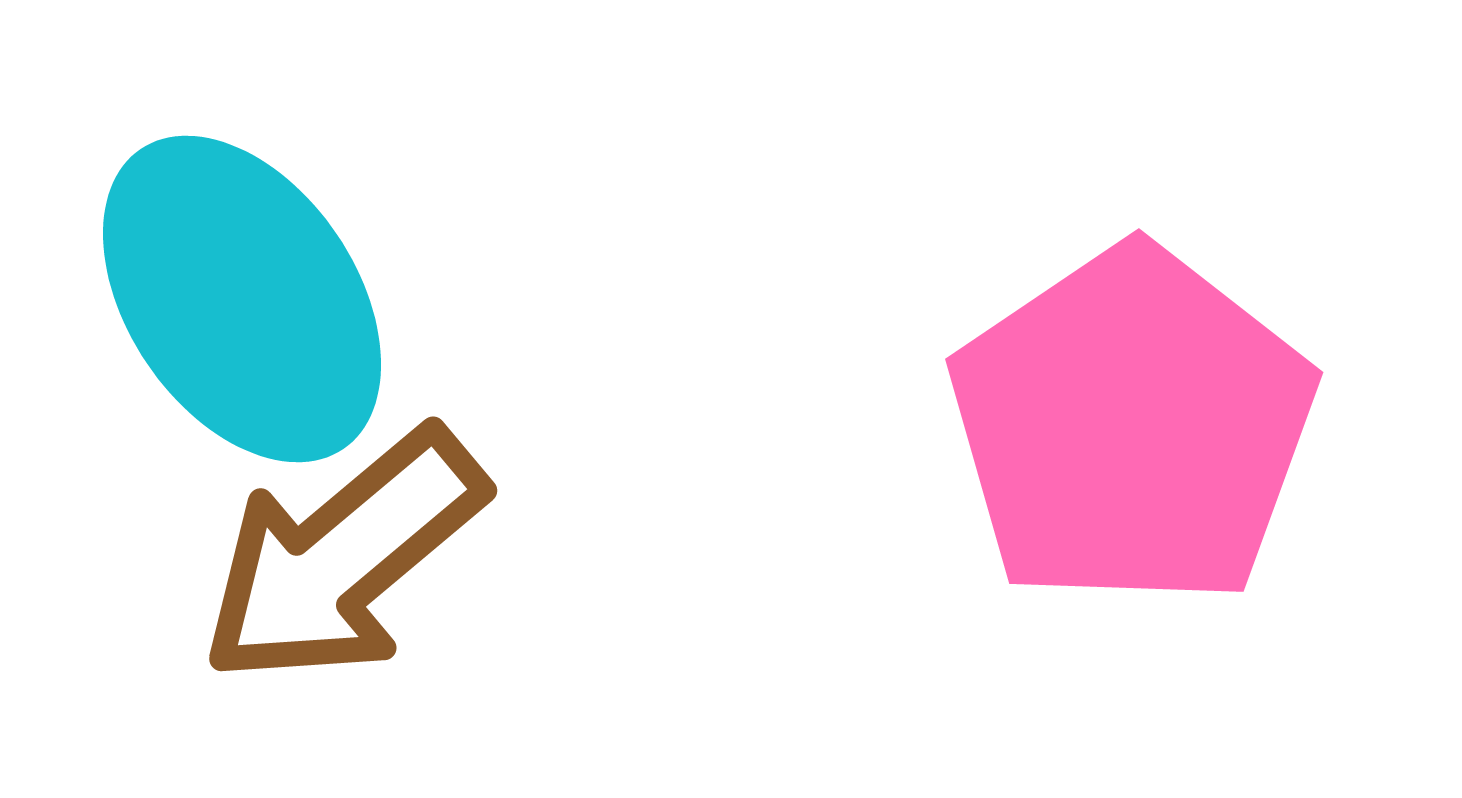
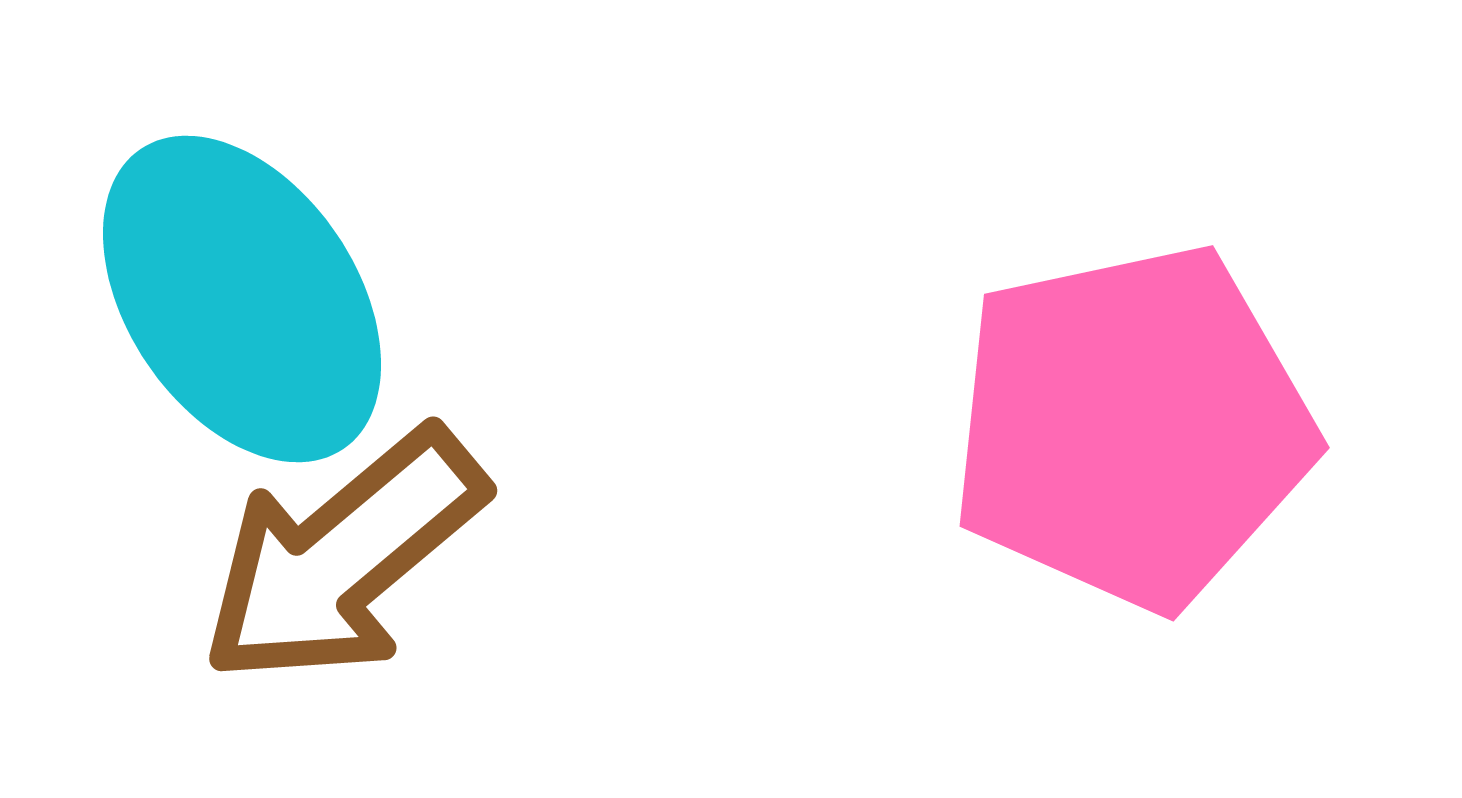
pink pentagon: rotated 22 degrees clockwise
